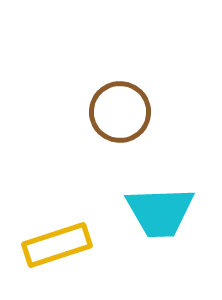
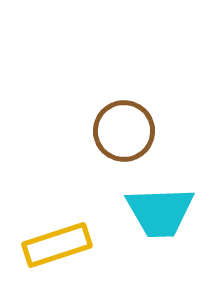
brown circle: moved 4 px right, 19 px down
